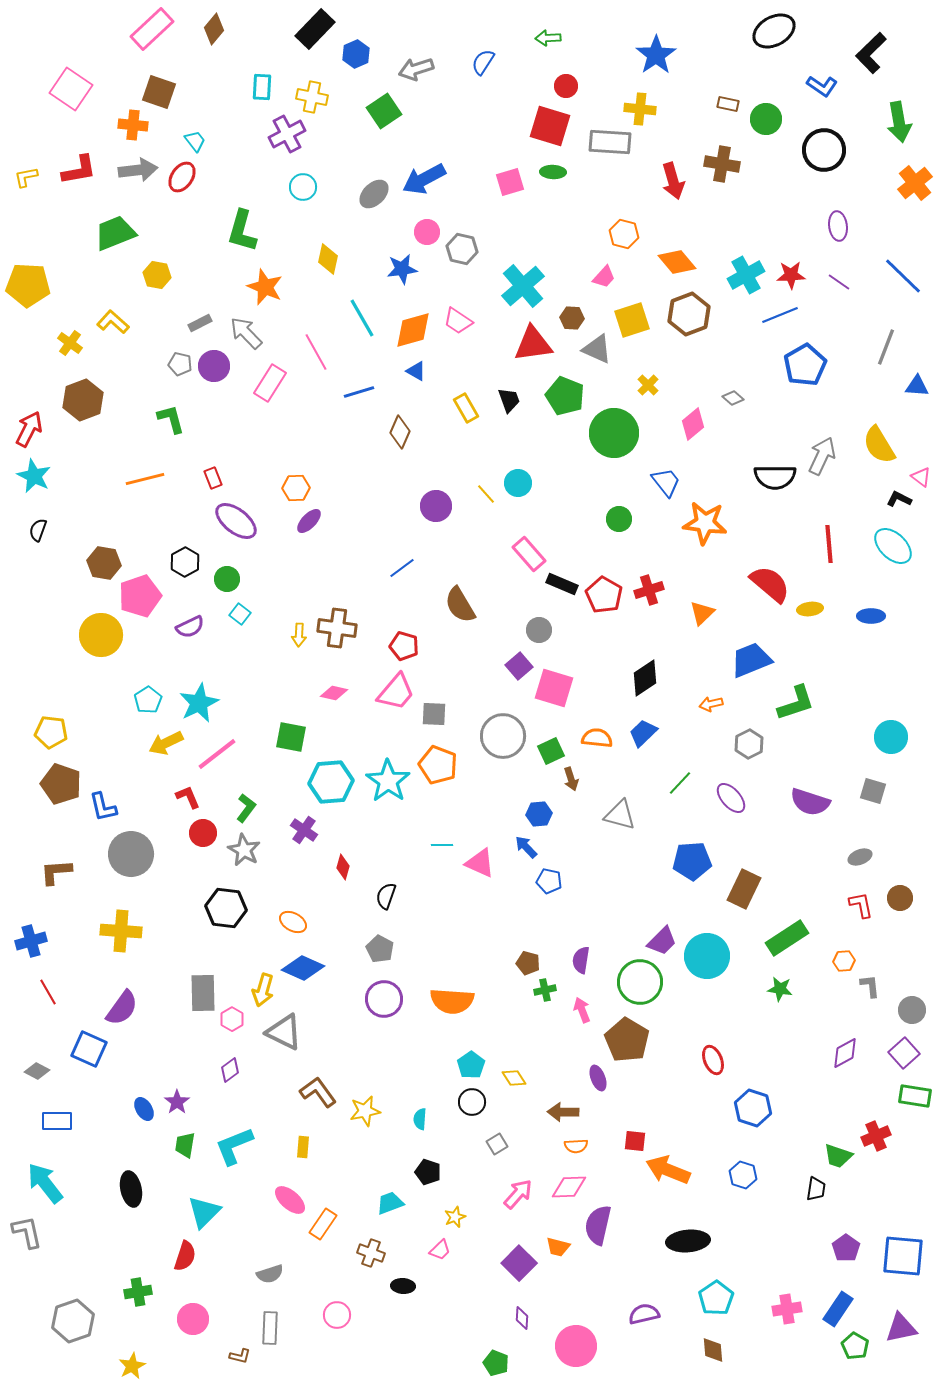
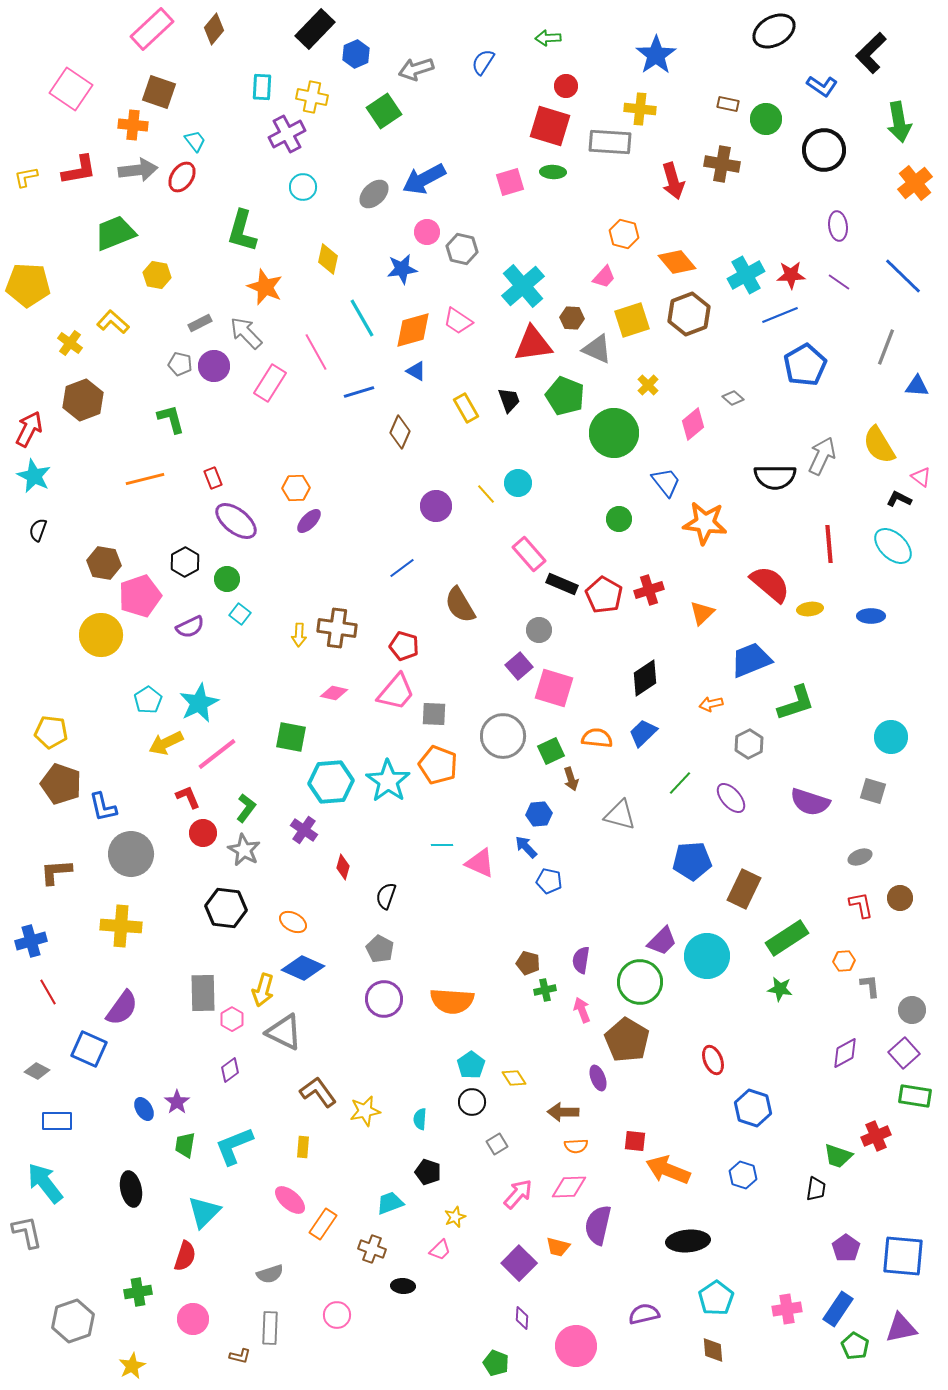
yellow cross at (121, 931): moved 5 px up
brown cross at (371, 1253): moved 1 px right, 4 px up
